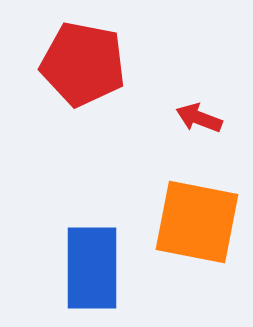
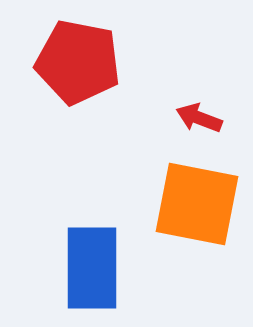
red pentagon: moved 5 px left, 2 px up
orange square: moved 18 px up
